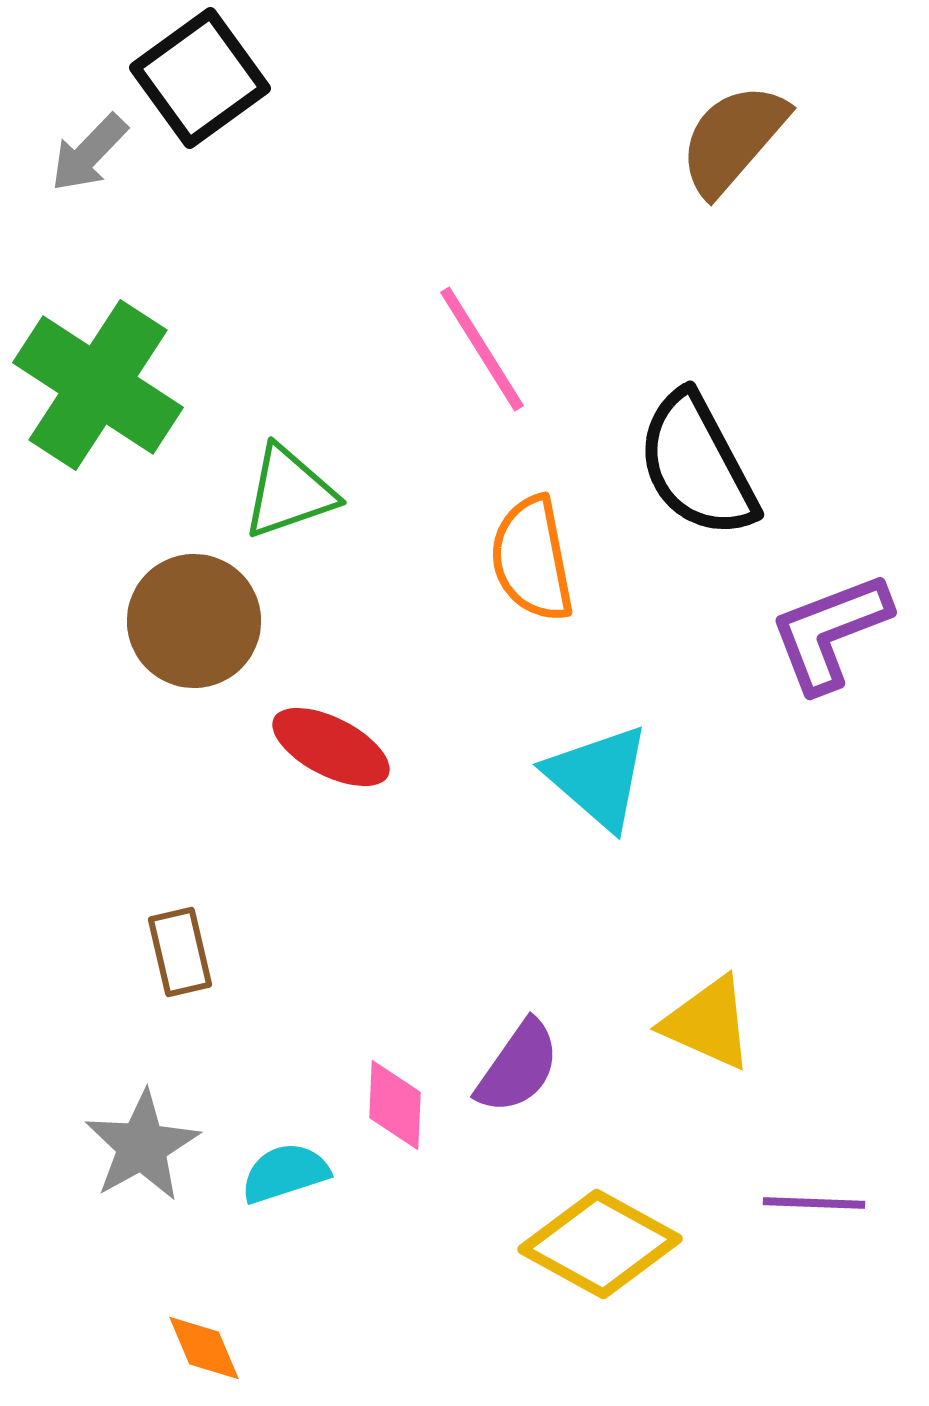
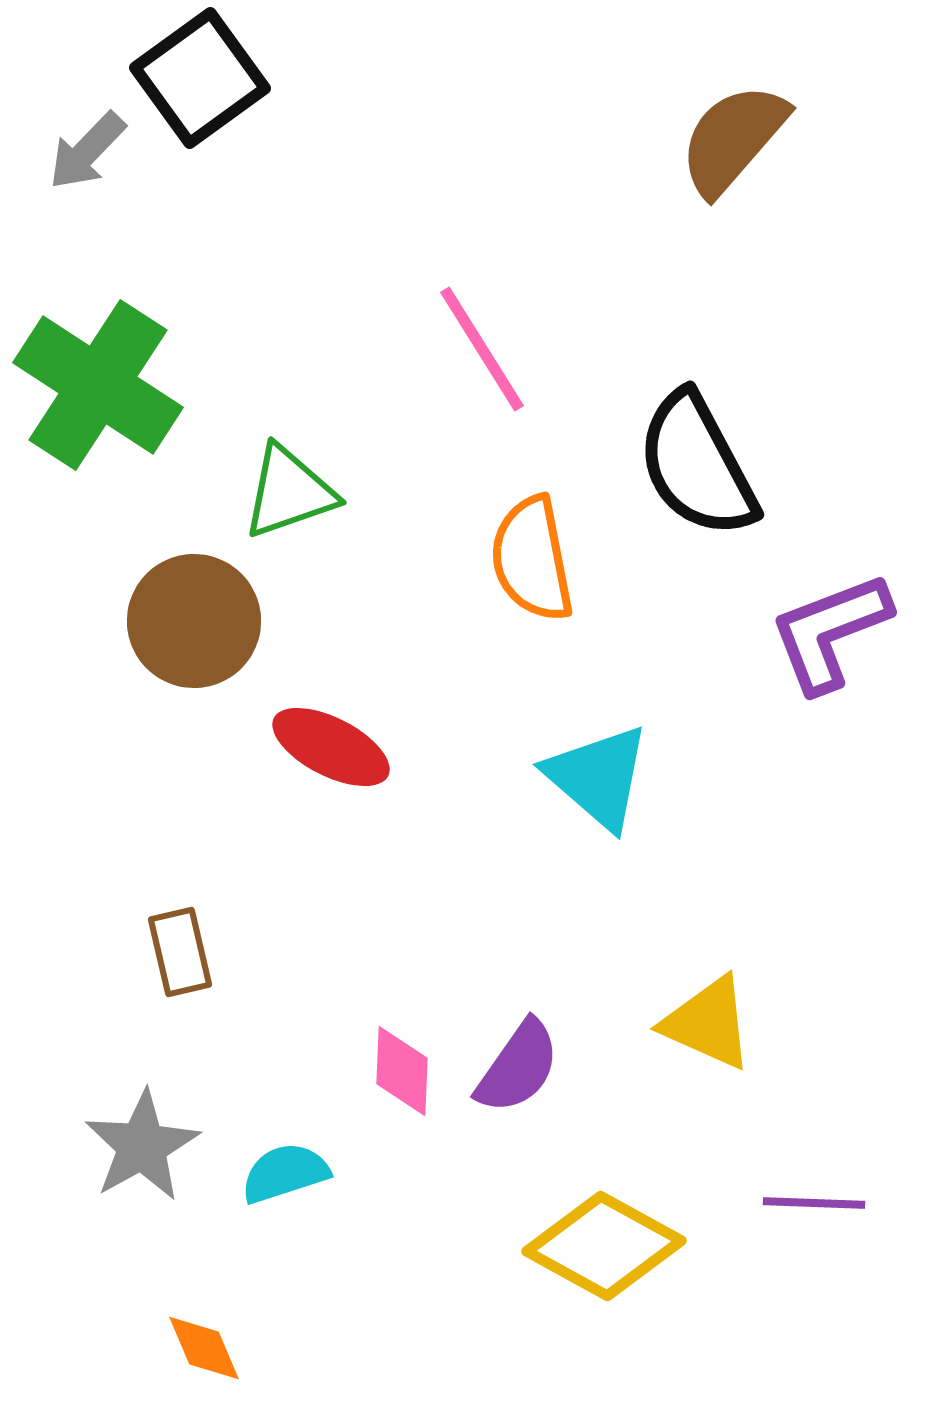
gray arrow: moved 2 px left, 2 px up
pink diamond: moved 7 px right, 34 px up
yellow diamond: moved 4 px right, 2 px down
